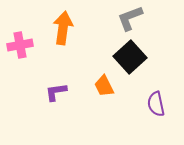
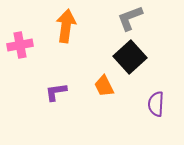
orange arrow: moved 3 px right, 2 px up
purple semicircle: rotated 15 degrees clockwise
